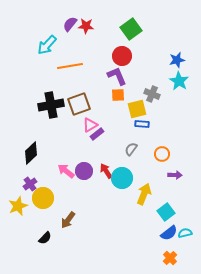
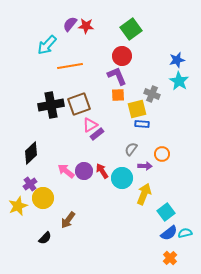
red arrow: moved 4 px left
purple arrow: moved 30 px left, 9 px up
